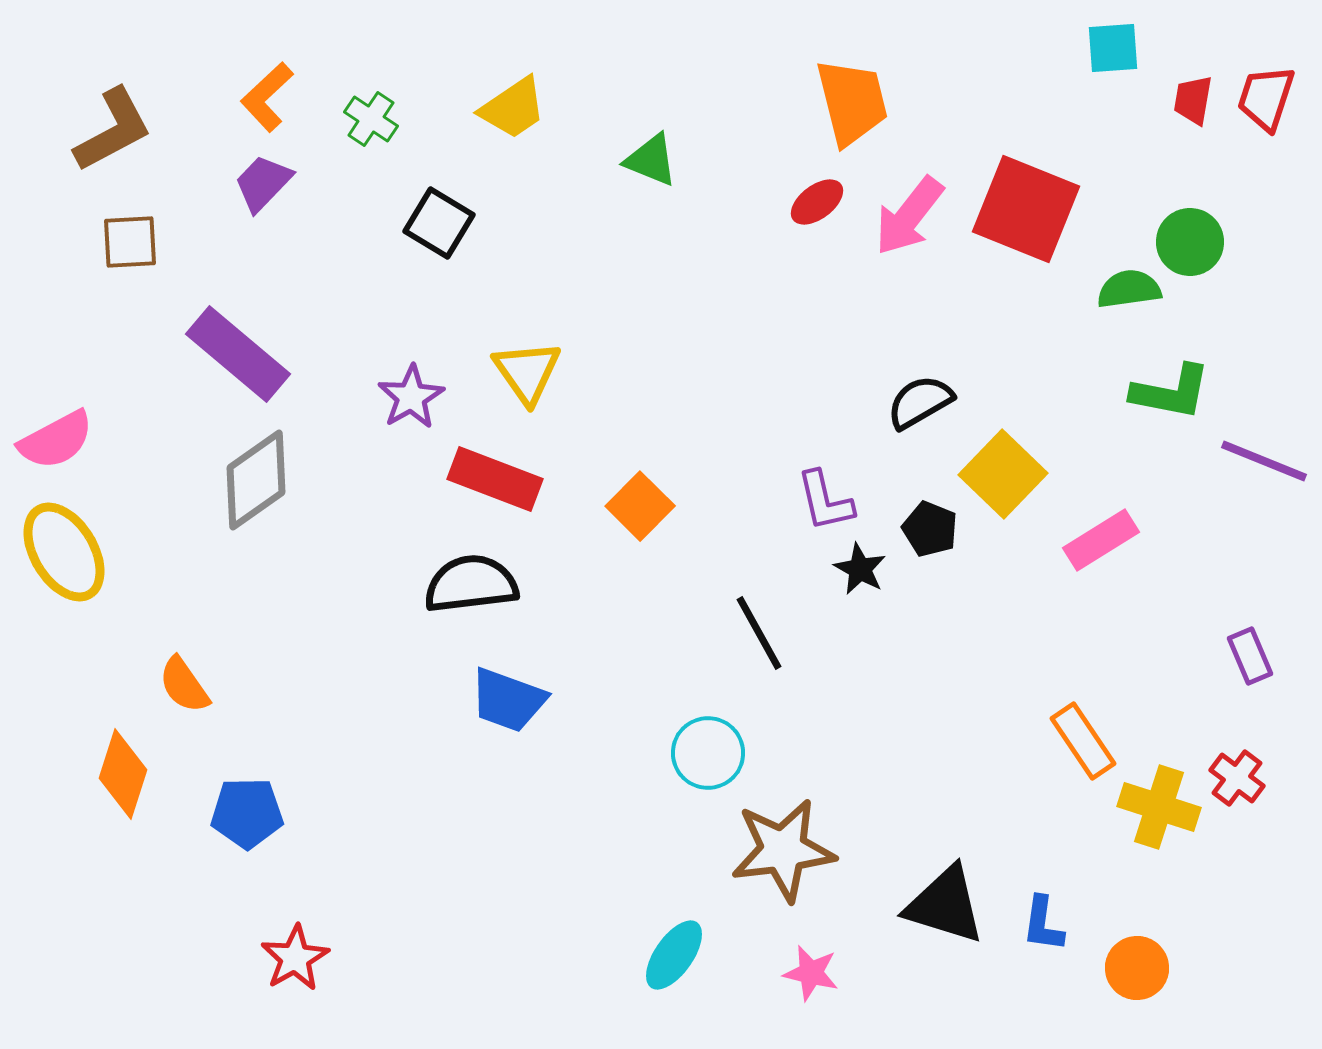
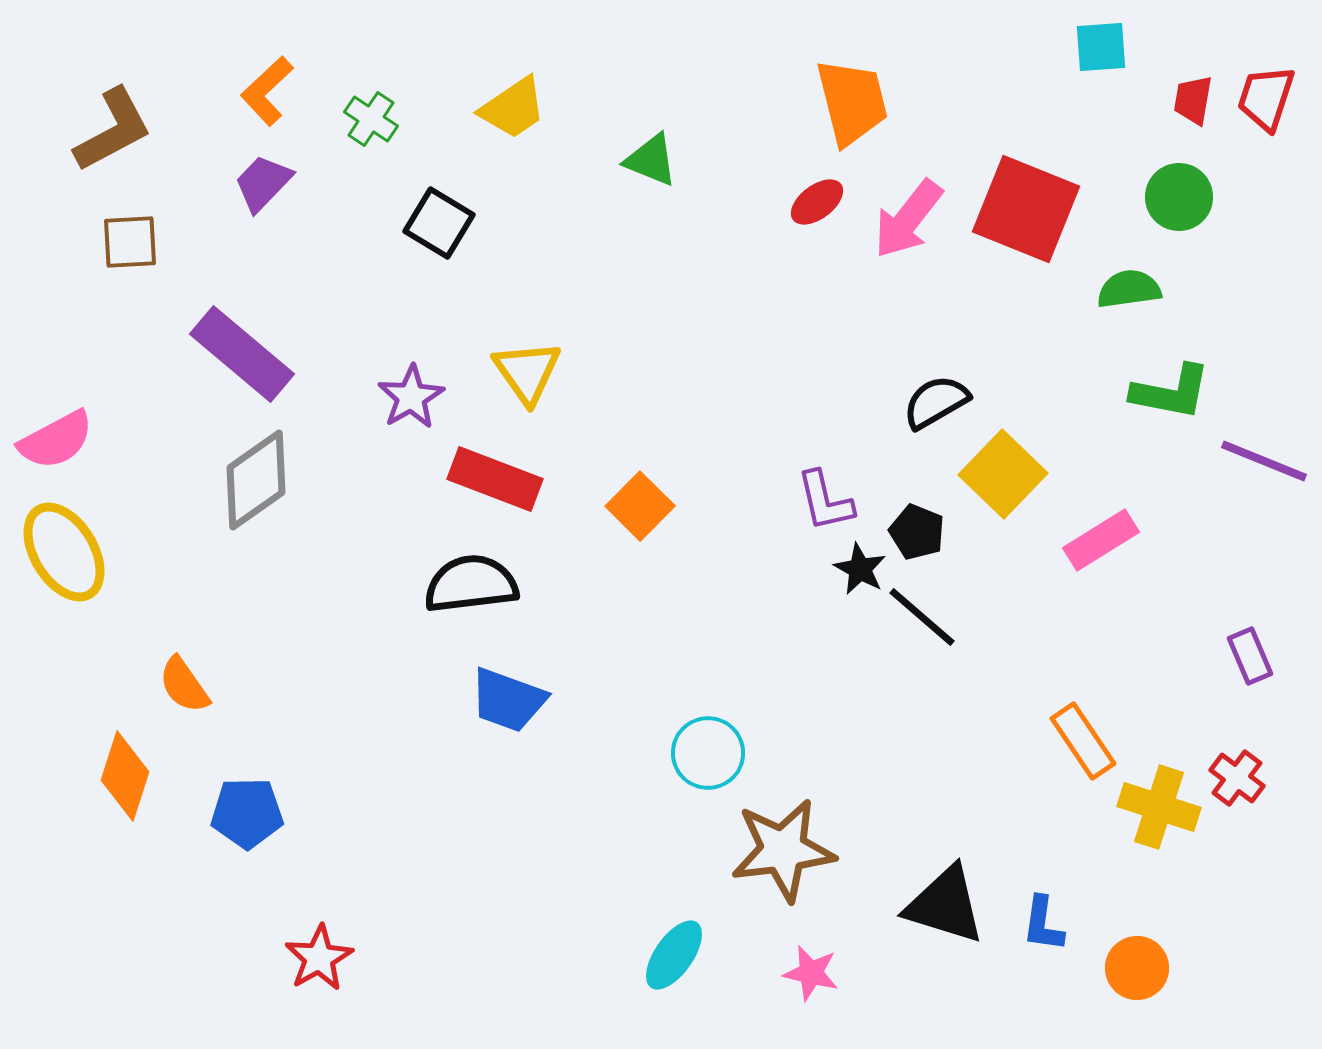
cyan square at (1113, 48): moved 12 px left, 1 px up
orange L-shape at (267, 97): moved 6 px up
pink arrow at (909, 216): moved 1 px left, 3 px down
green circle at (1190, 242): moved 11 px left, 45 px up
purple rectangle at (238, 354): moved 4 px right
black semicircle at (920, 402): moved 16 px right
black pentagon at (930, 529): moved 13 px left, 3 px down
black line at (759, 633): moved 163 px right, 16 px up; rotated 20 degrees counterclockwise
orange diamond at (123, 774): moved 2 px right, 2 px down
red star at (295, 958): moved 24 px right
